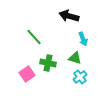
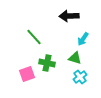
black arrow: rotated 18 degrees counterclockwise
cyan arrow: rotated 56 degrees clockwise
green cross: moved 1 px left
pink square: rotated 14 degrees clockwise
